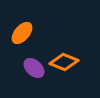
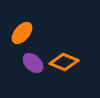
purple ellipse: moved 1 px left, 5 px up
